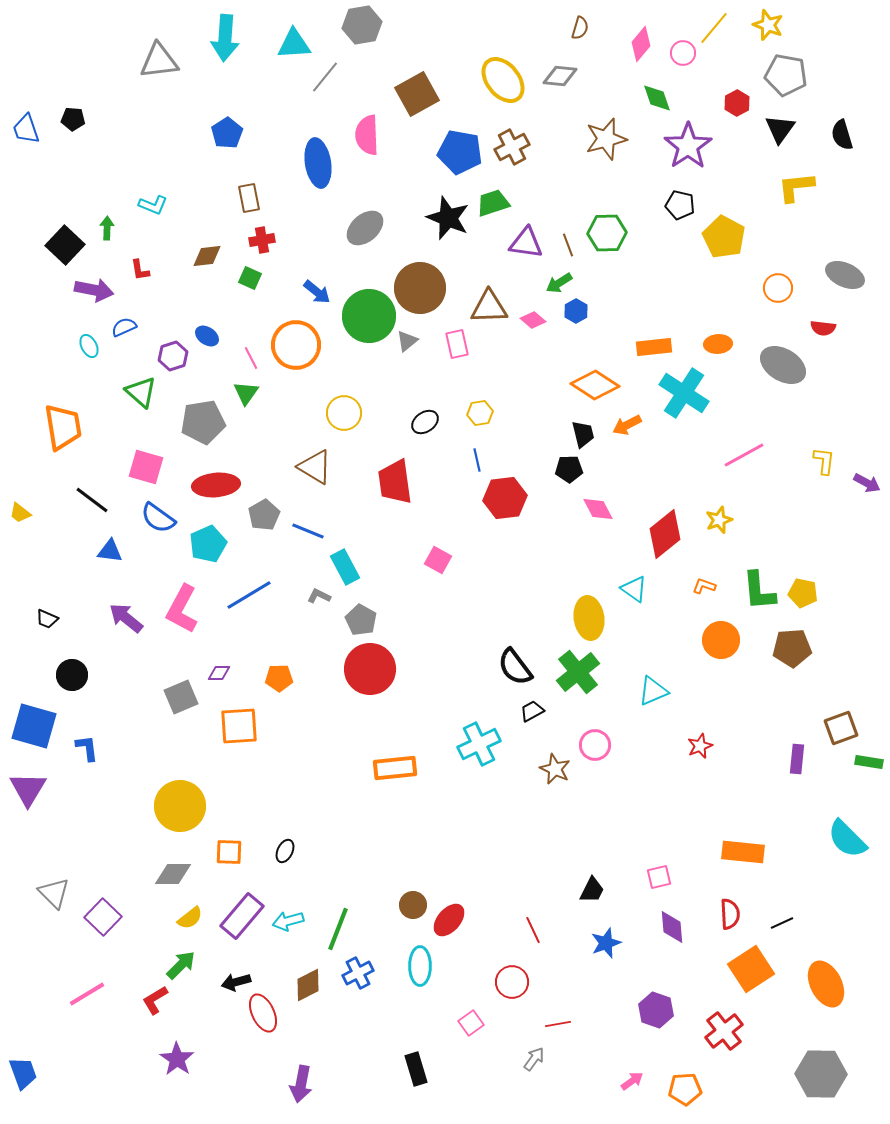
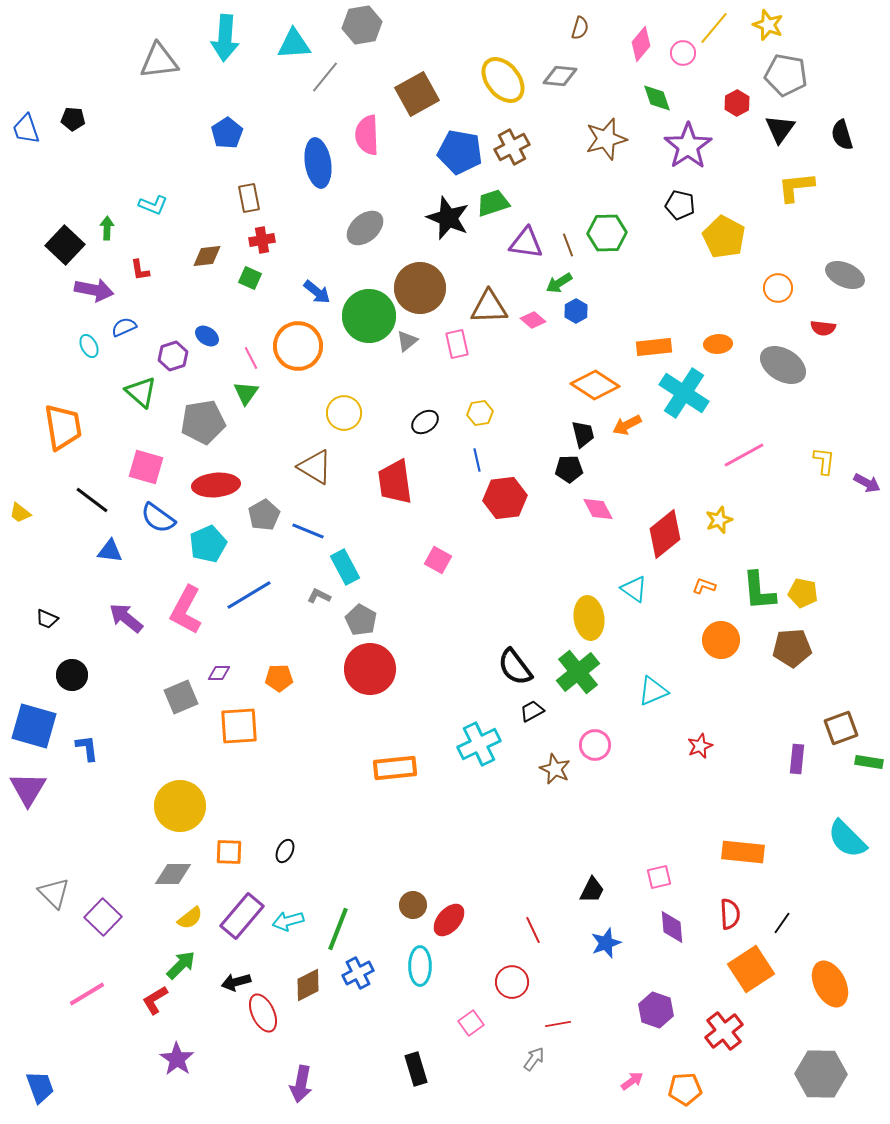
orange circle at (296, 345): moved 2 px right, 1 px down
pink L-shape at (182, 609): moved 4 px right, 1 px down
black line at (782, 923): rotated 30 degrees counterclockwise
orange ellipse at (826, 984): moved 4 px right
blue trapezoid at (23, 1073): moved 17 px right, 14 px down
